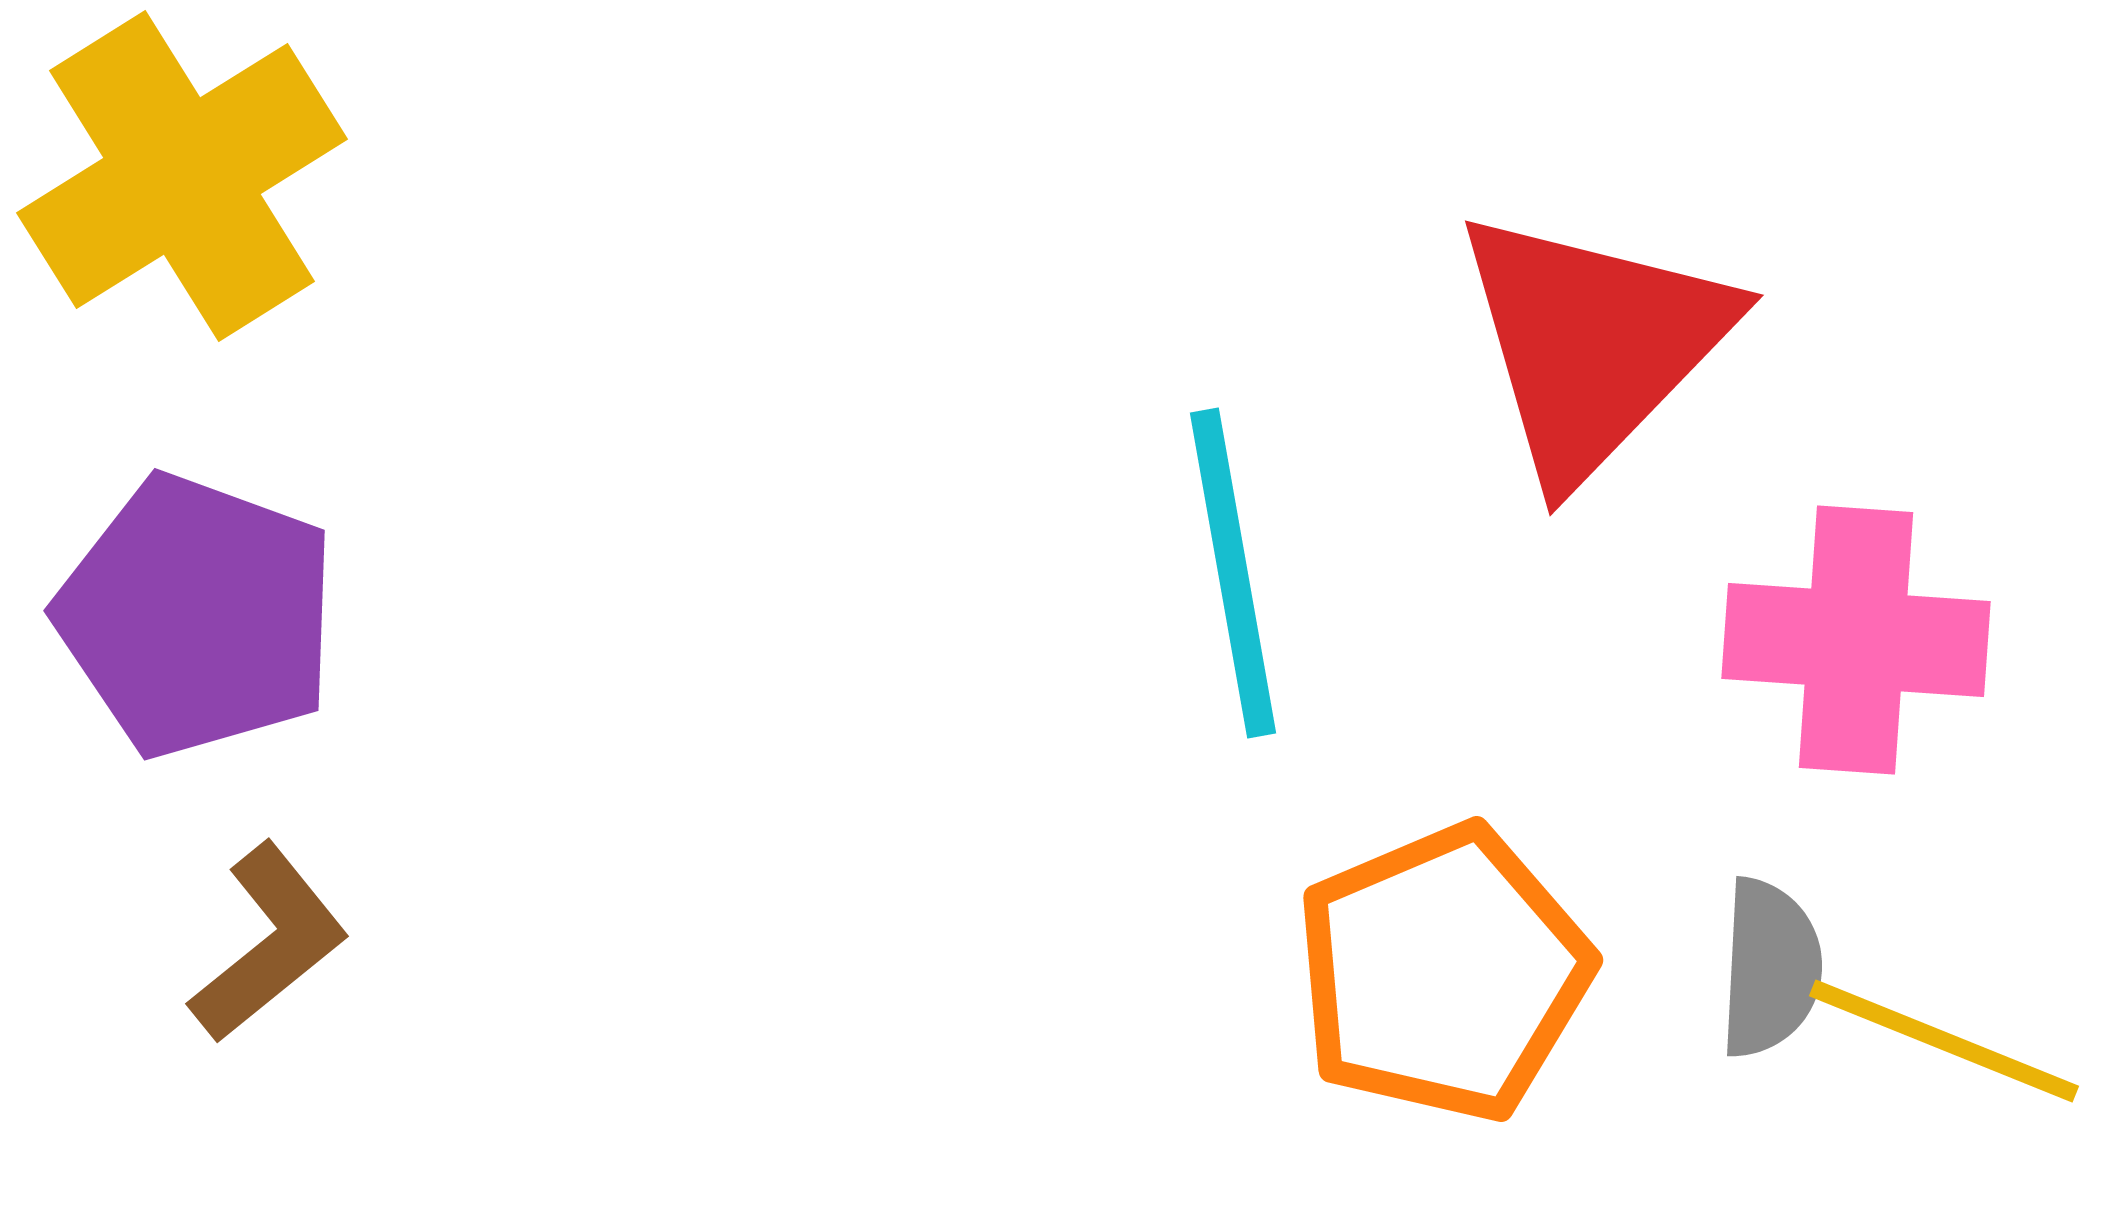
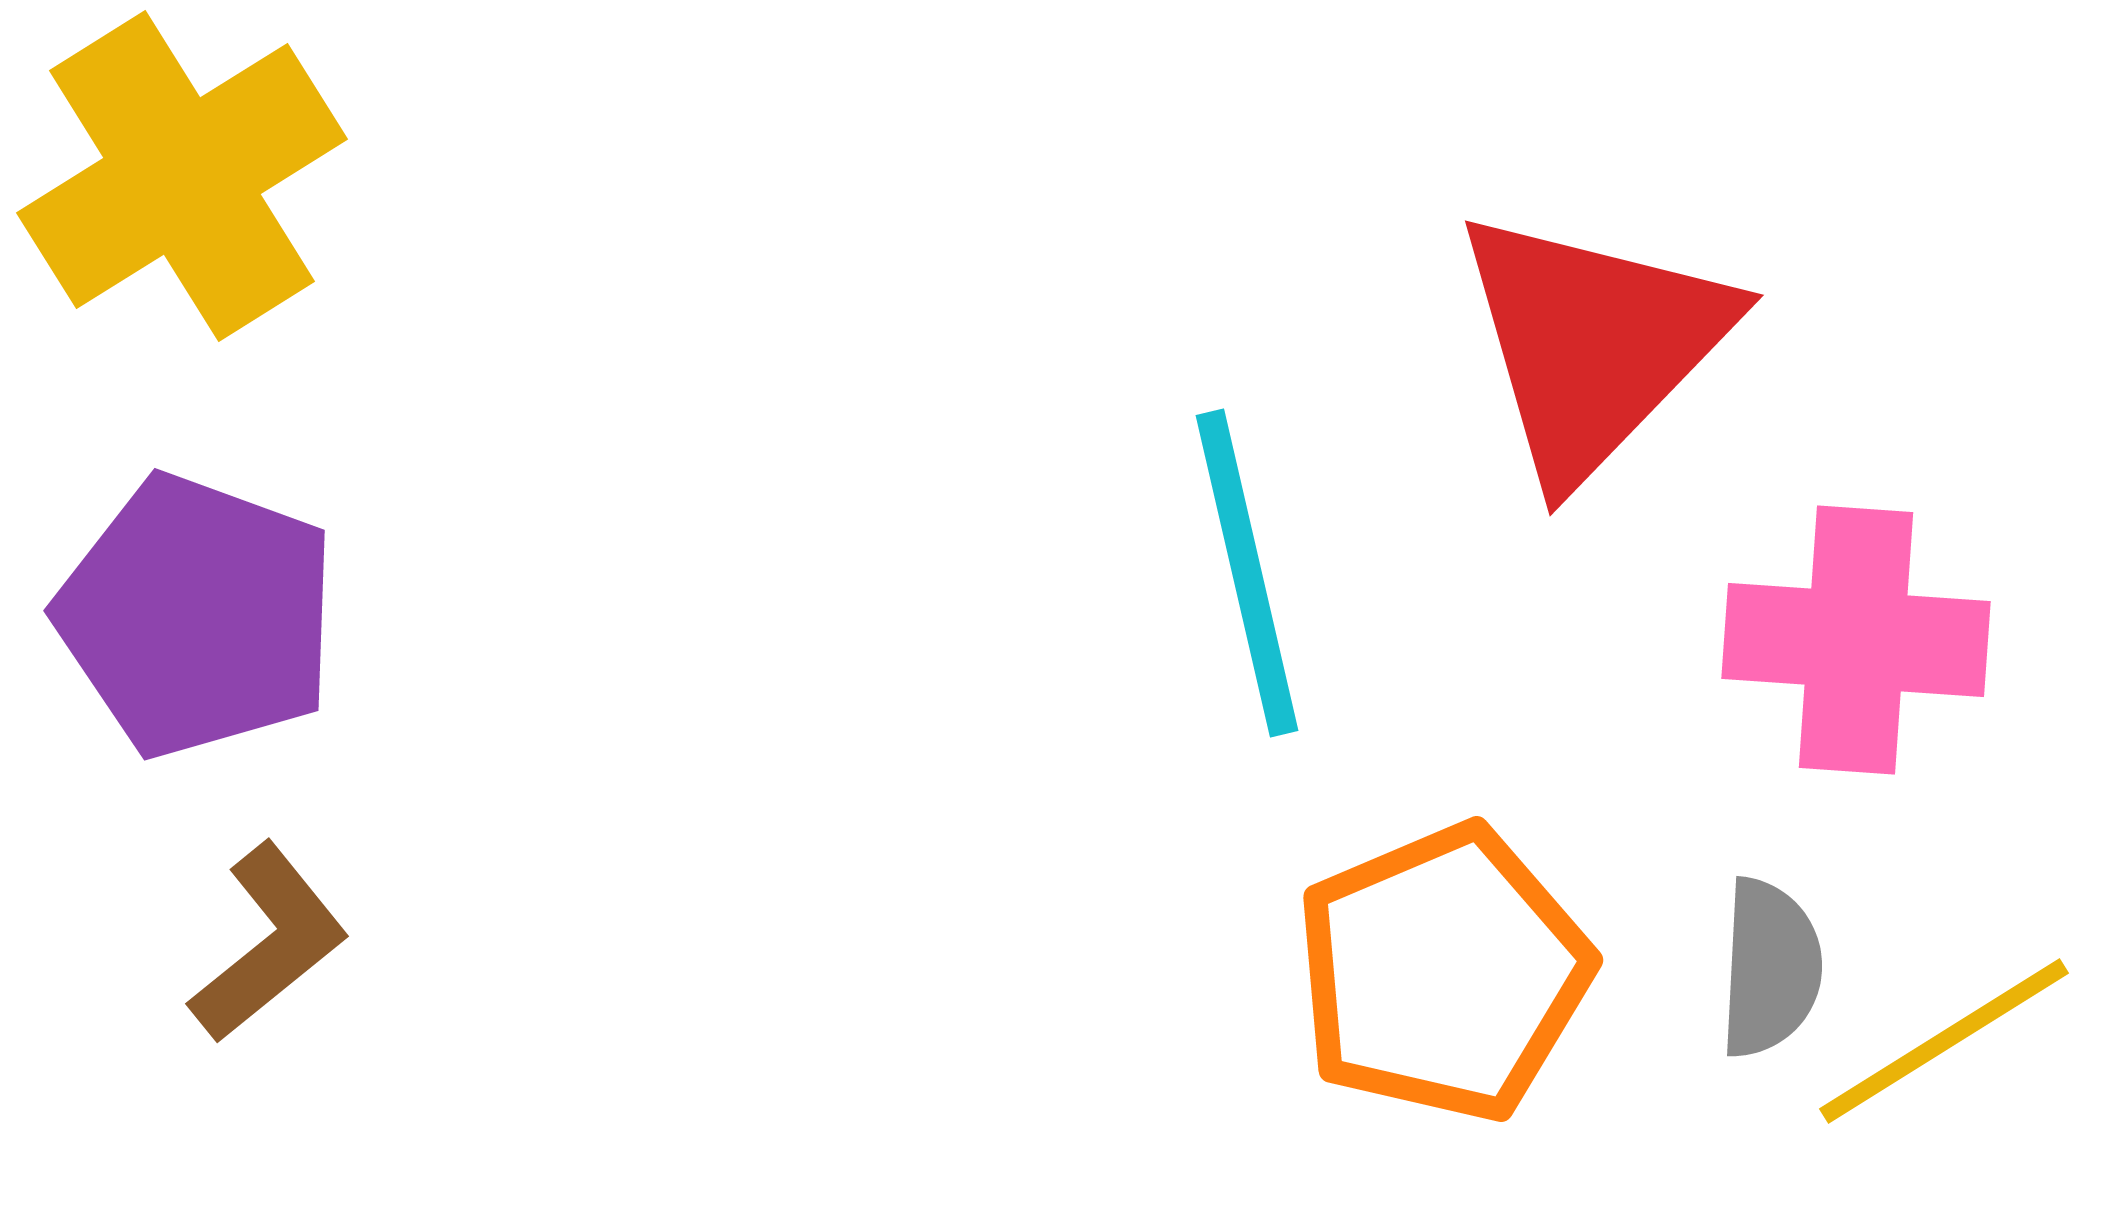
cyan line: moved 14 px right; rotated 3 degrees counterclockwise
yellow line: rotated 54 degrees counterclockwise
